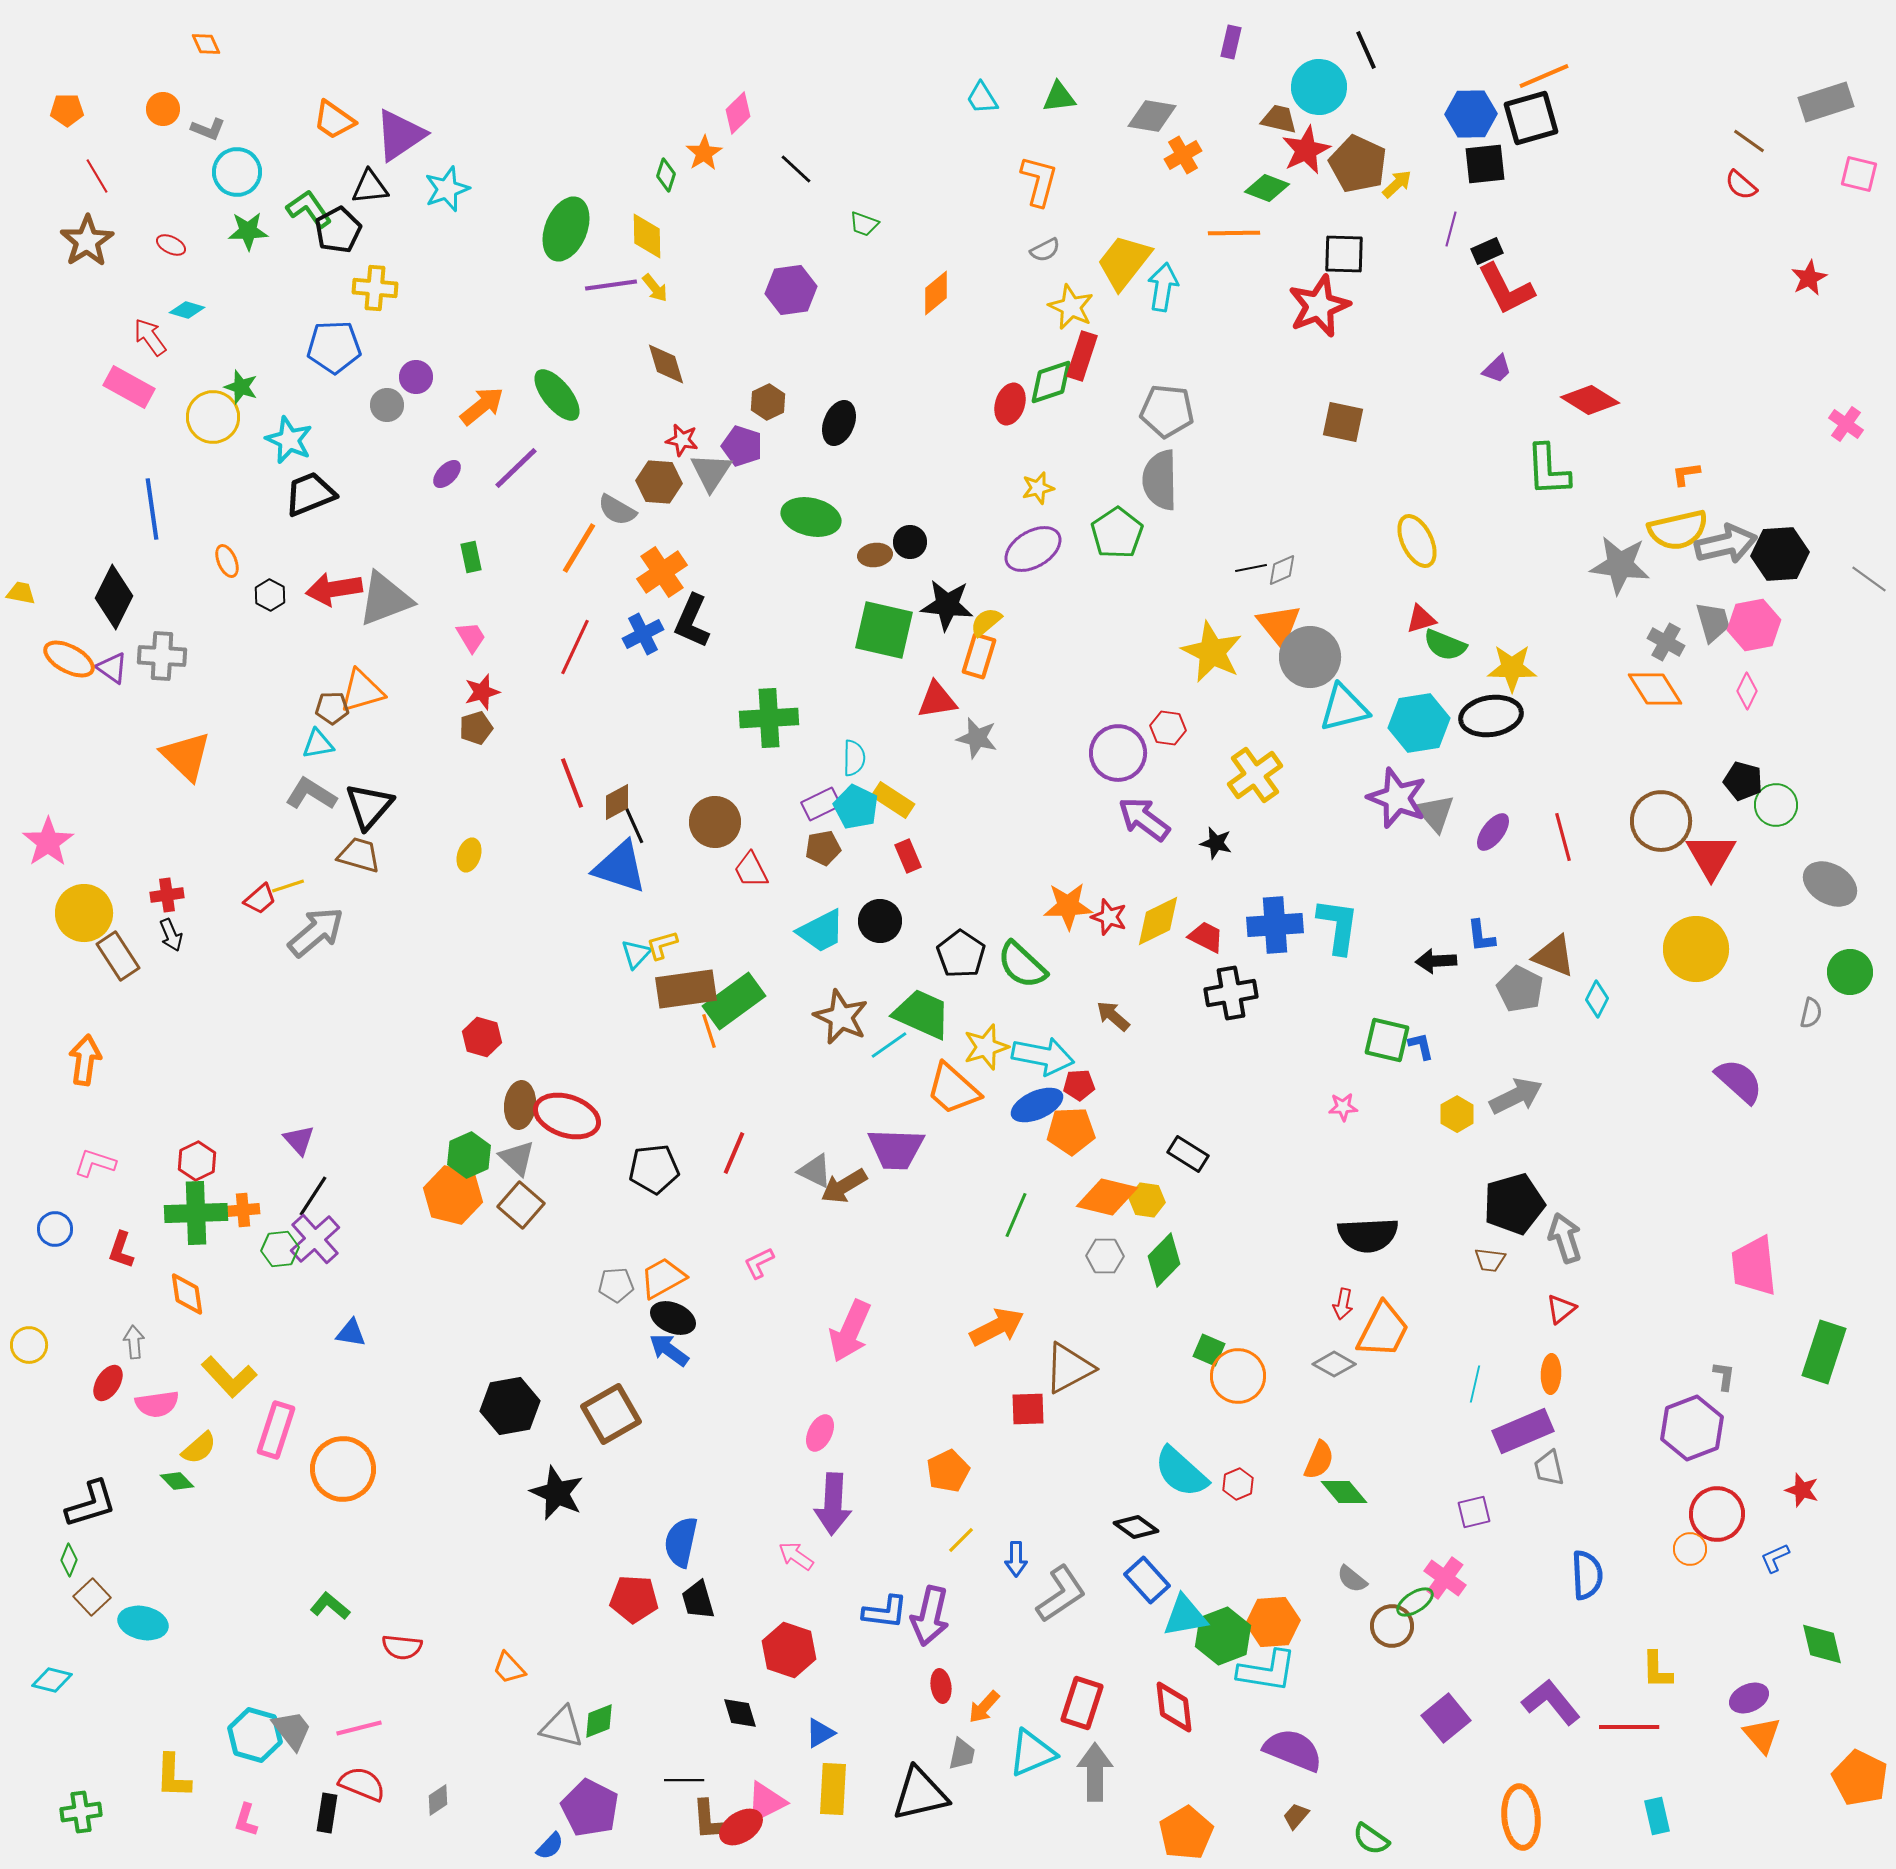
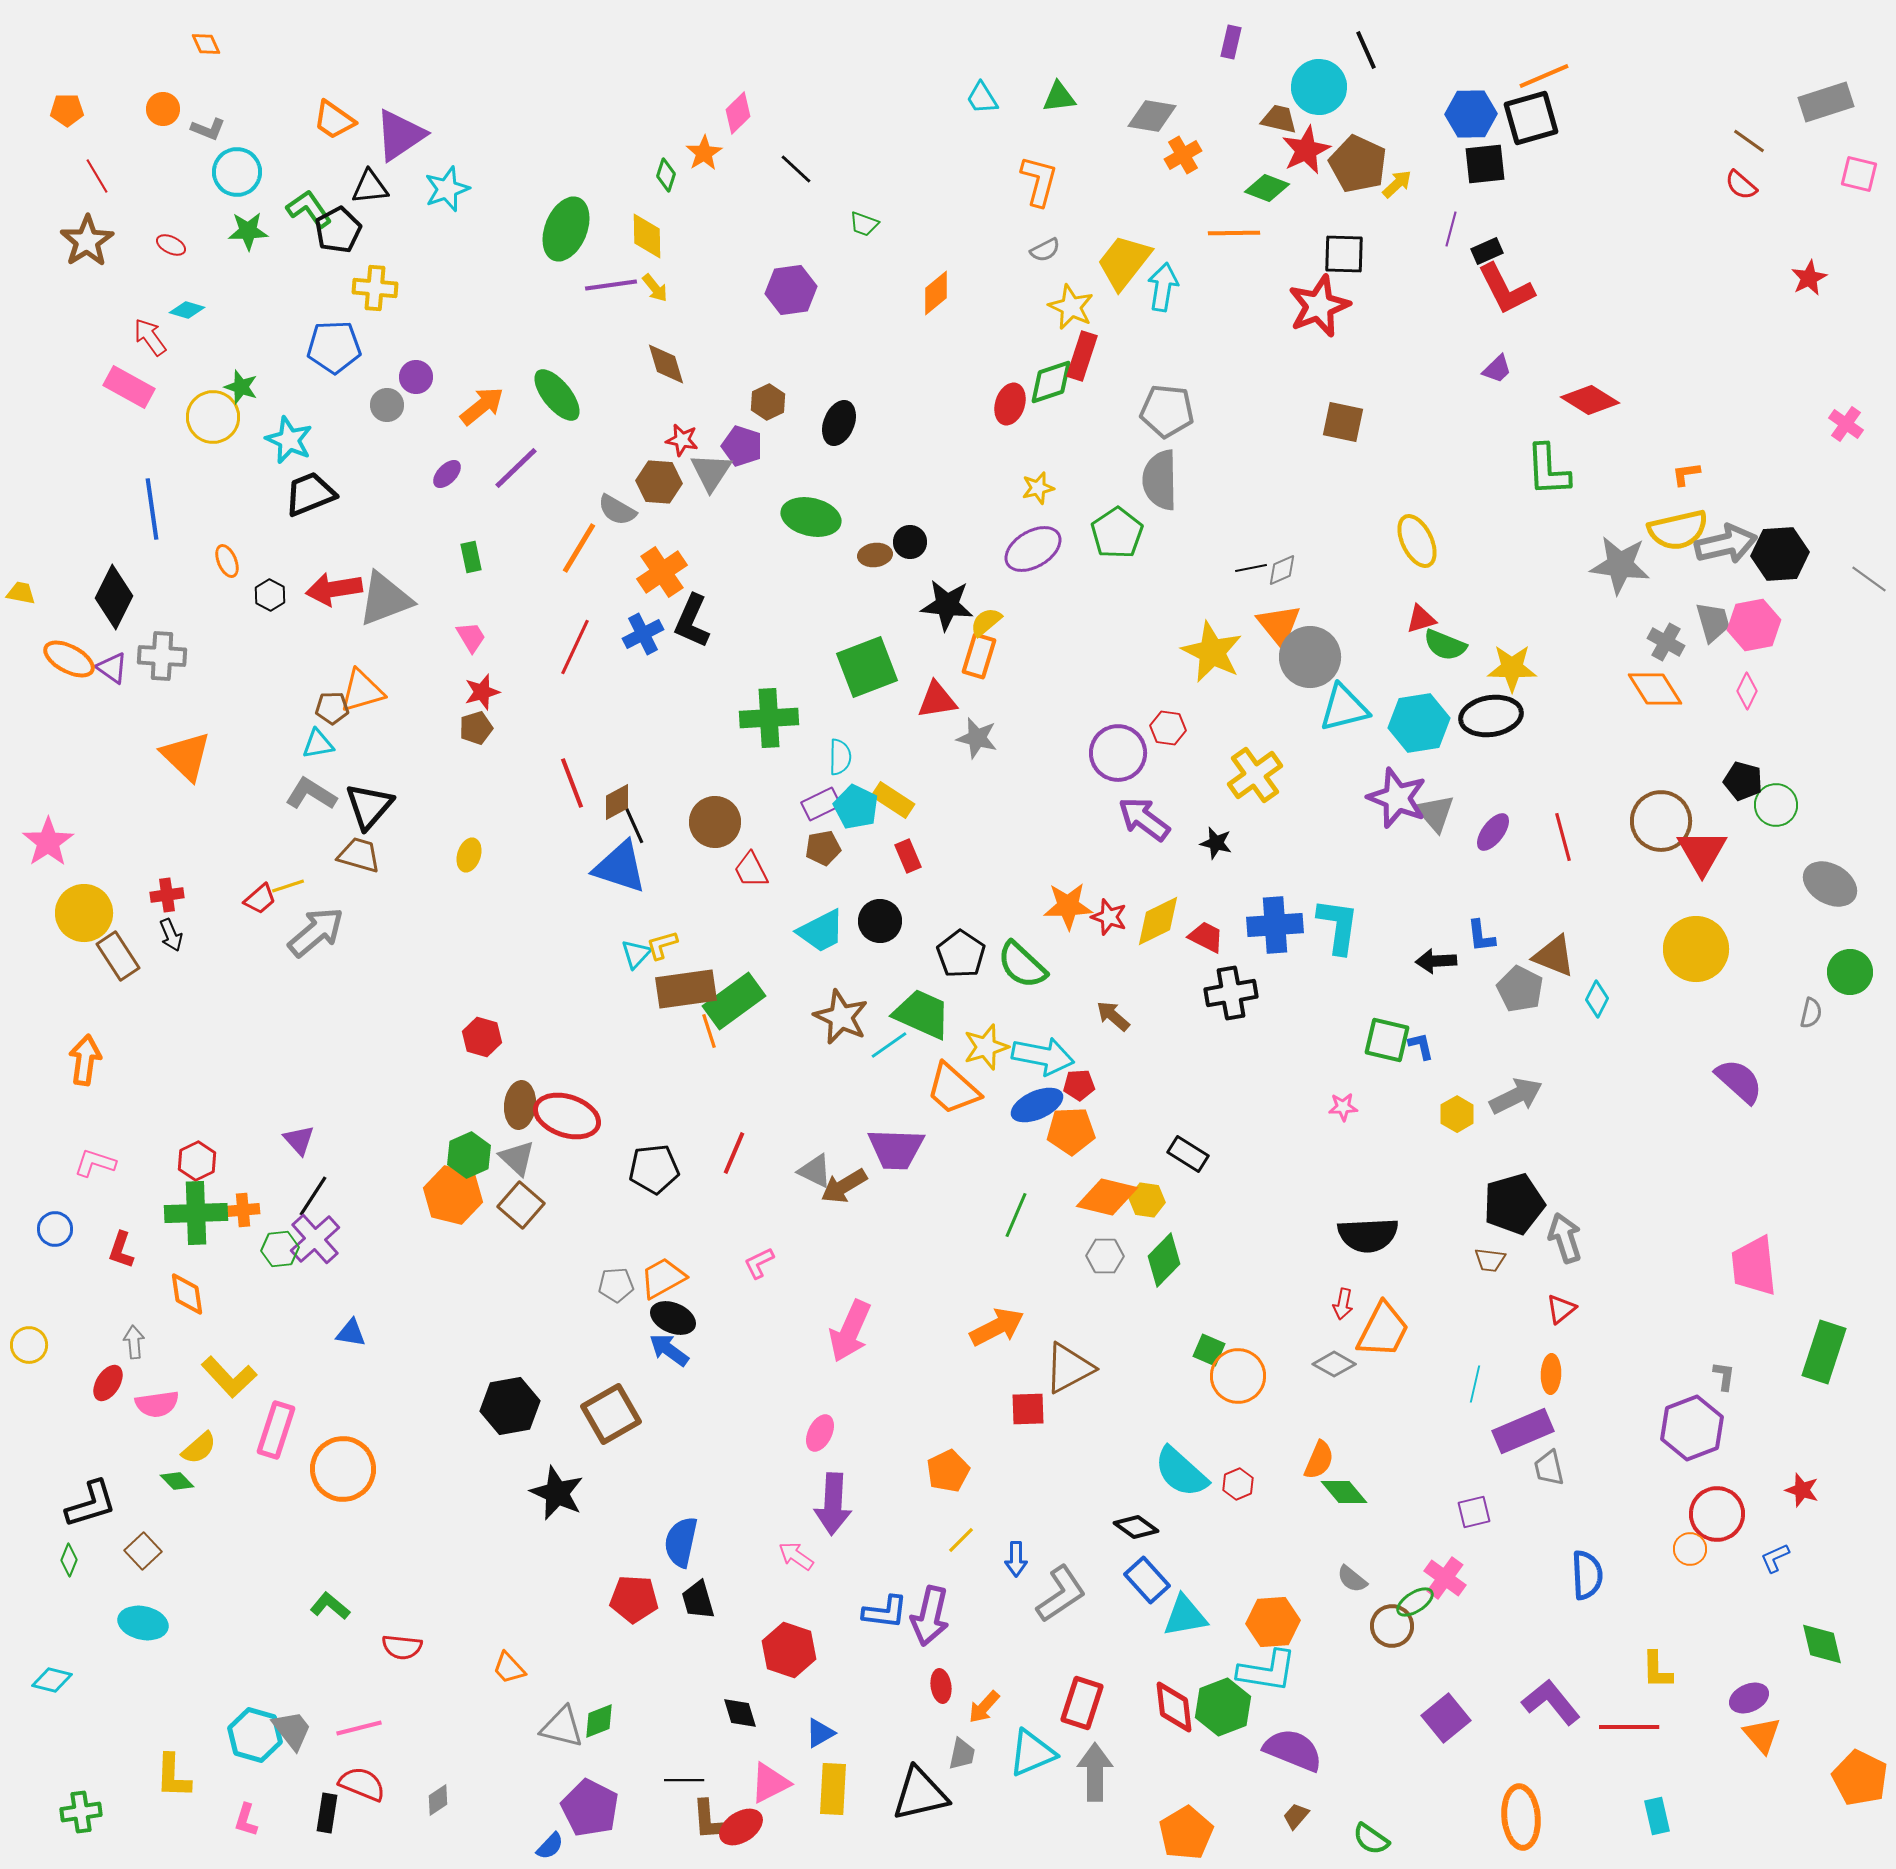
green square at (884, 630): moved 17 px left, 37 px down; rotated 34 degrees counterclockwise
cyan semicircle at (854, 758): moved 14 px left, 1 px up
red triangle at (1711, 856): moved 9 px left, 4 px up
brown square at (92, 1597): moved 51 px right, 46 px up
green hexagon at (1223, 1636): moved 71 px down
pink triangle at (766, 1802): moved 4 px right, 19 px up
